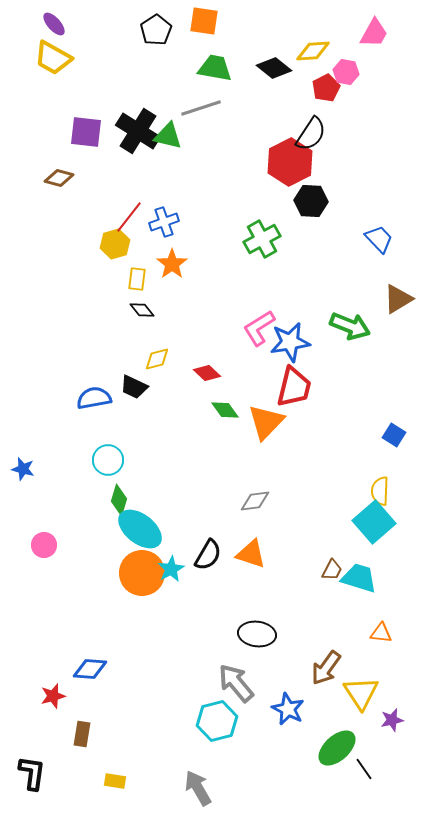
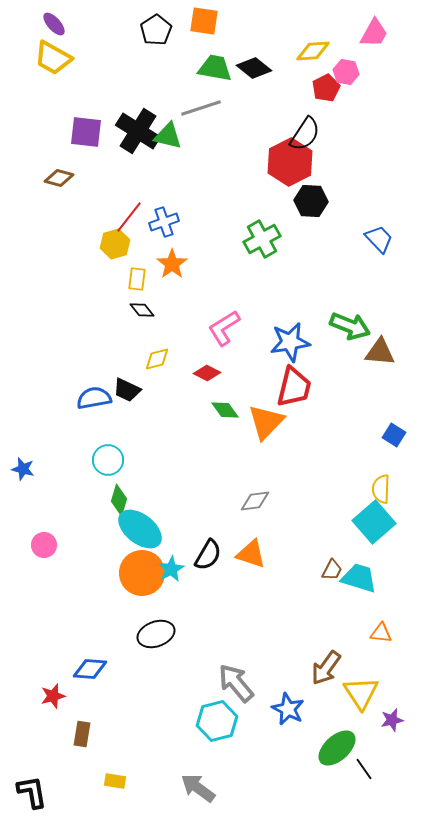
black diamond at (274, 68): moved 20 px left
black semicircle at (311, 134): moved 6 px left
brown triangle at (398, 299): moved 18 px left, 53 px down; rotated 36 degrees clockwise
pink L-shape at (259, 328): moved 35 px left
red diamond at (207, 373): rotated 16 degrees counterclockwise
black trapezoid at (134, 387): moved 7 px left, 3 px down
yellow semicircle at (380, 491): moved 1 px right, 2 px up
black ellipse at (257, 634): moved 101 px left; rotated 27 degrees counterclockwise
black L-shape at (32, 773): moved 19 px down; rotated 18 degrees counterclockwise
gray arrow at (198, 788): rotated 24 degrees counterclockwise
